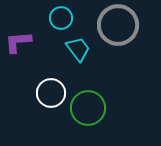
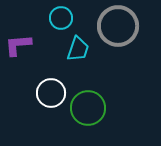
gray circle: moved 1 px down
purple L-shape: moved 3 px down
cyan trapezoid: rotated 56 degrees clockwise
